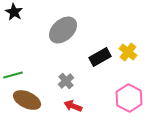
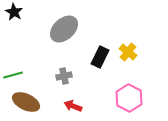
gray ellipse: moved 1 px right, 1 px up
black rectangle: rotated 35 degrees counterclockwise
gray cross: moved 2 px left, 5 px up; rotated 28 degrees clockwise
brown ellipse: moved 1 px left, 2 px down
